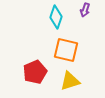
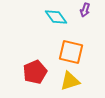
cyan diamond: rotated 55 degrees counterclockwise
orange square: moved 5 px right, 2 px down
